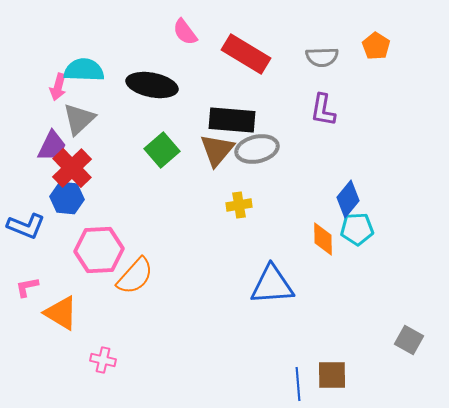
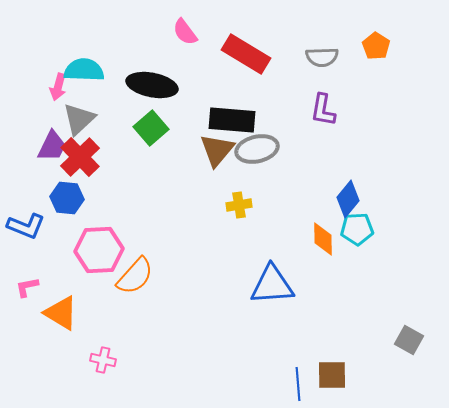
green square: moved 11 px left, 22 px up
red cross: moved 8 px right, 11 px up
